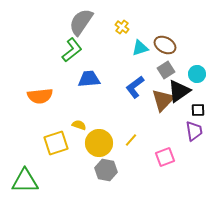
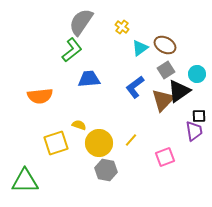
cyan triangle: rotated 18 degrees counterclockwise
black square: moved 1 px right, 6 px down
